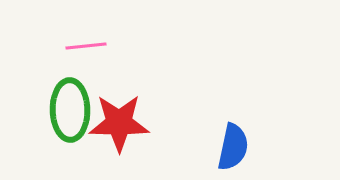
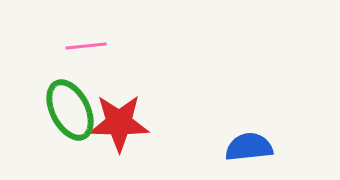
green ellipse: rotated 26 degrees counterclockwise
blue semicircle: moved 16 px right; rotated 108 degrees counterclockwise
